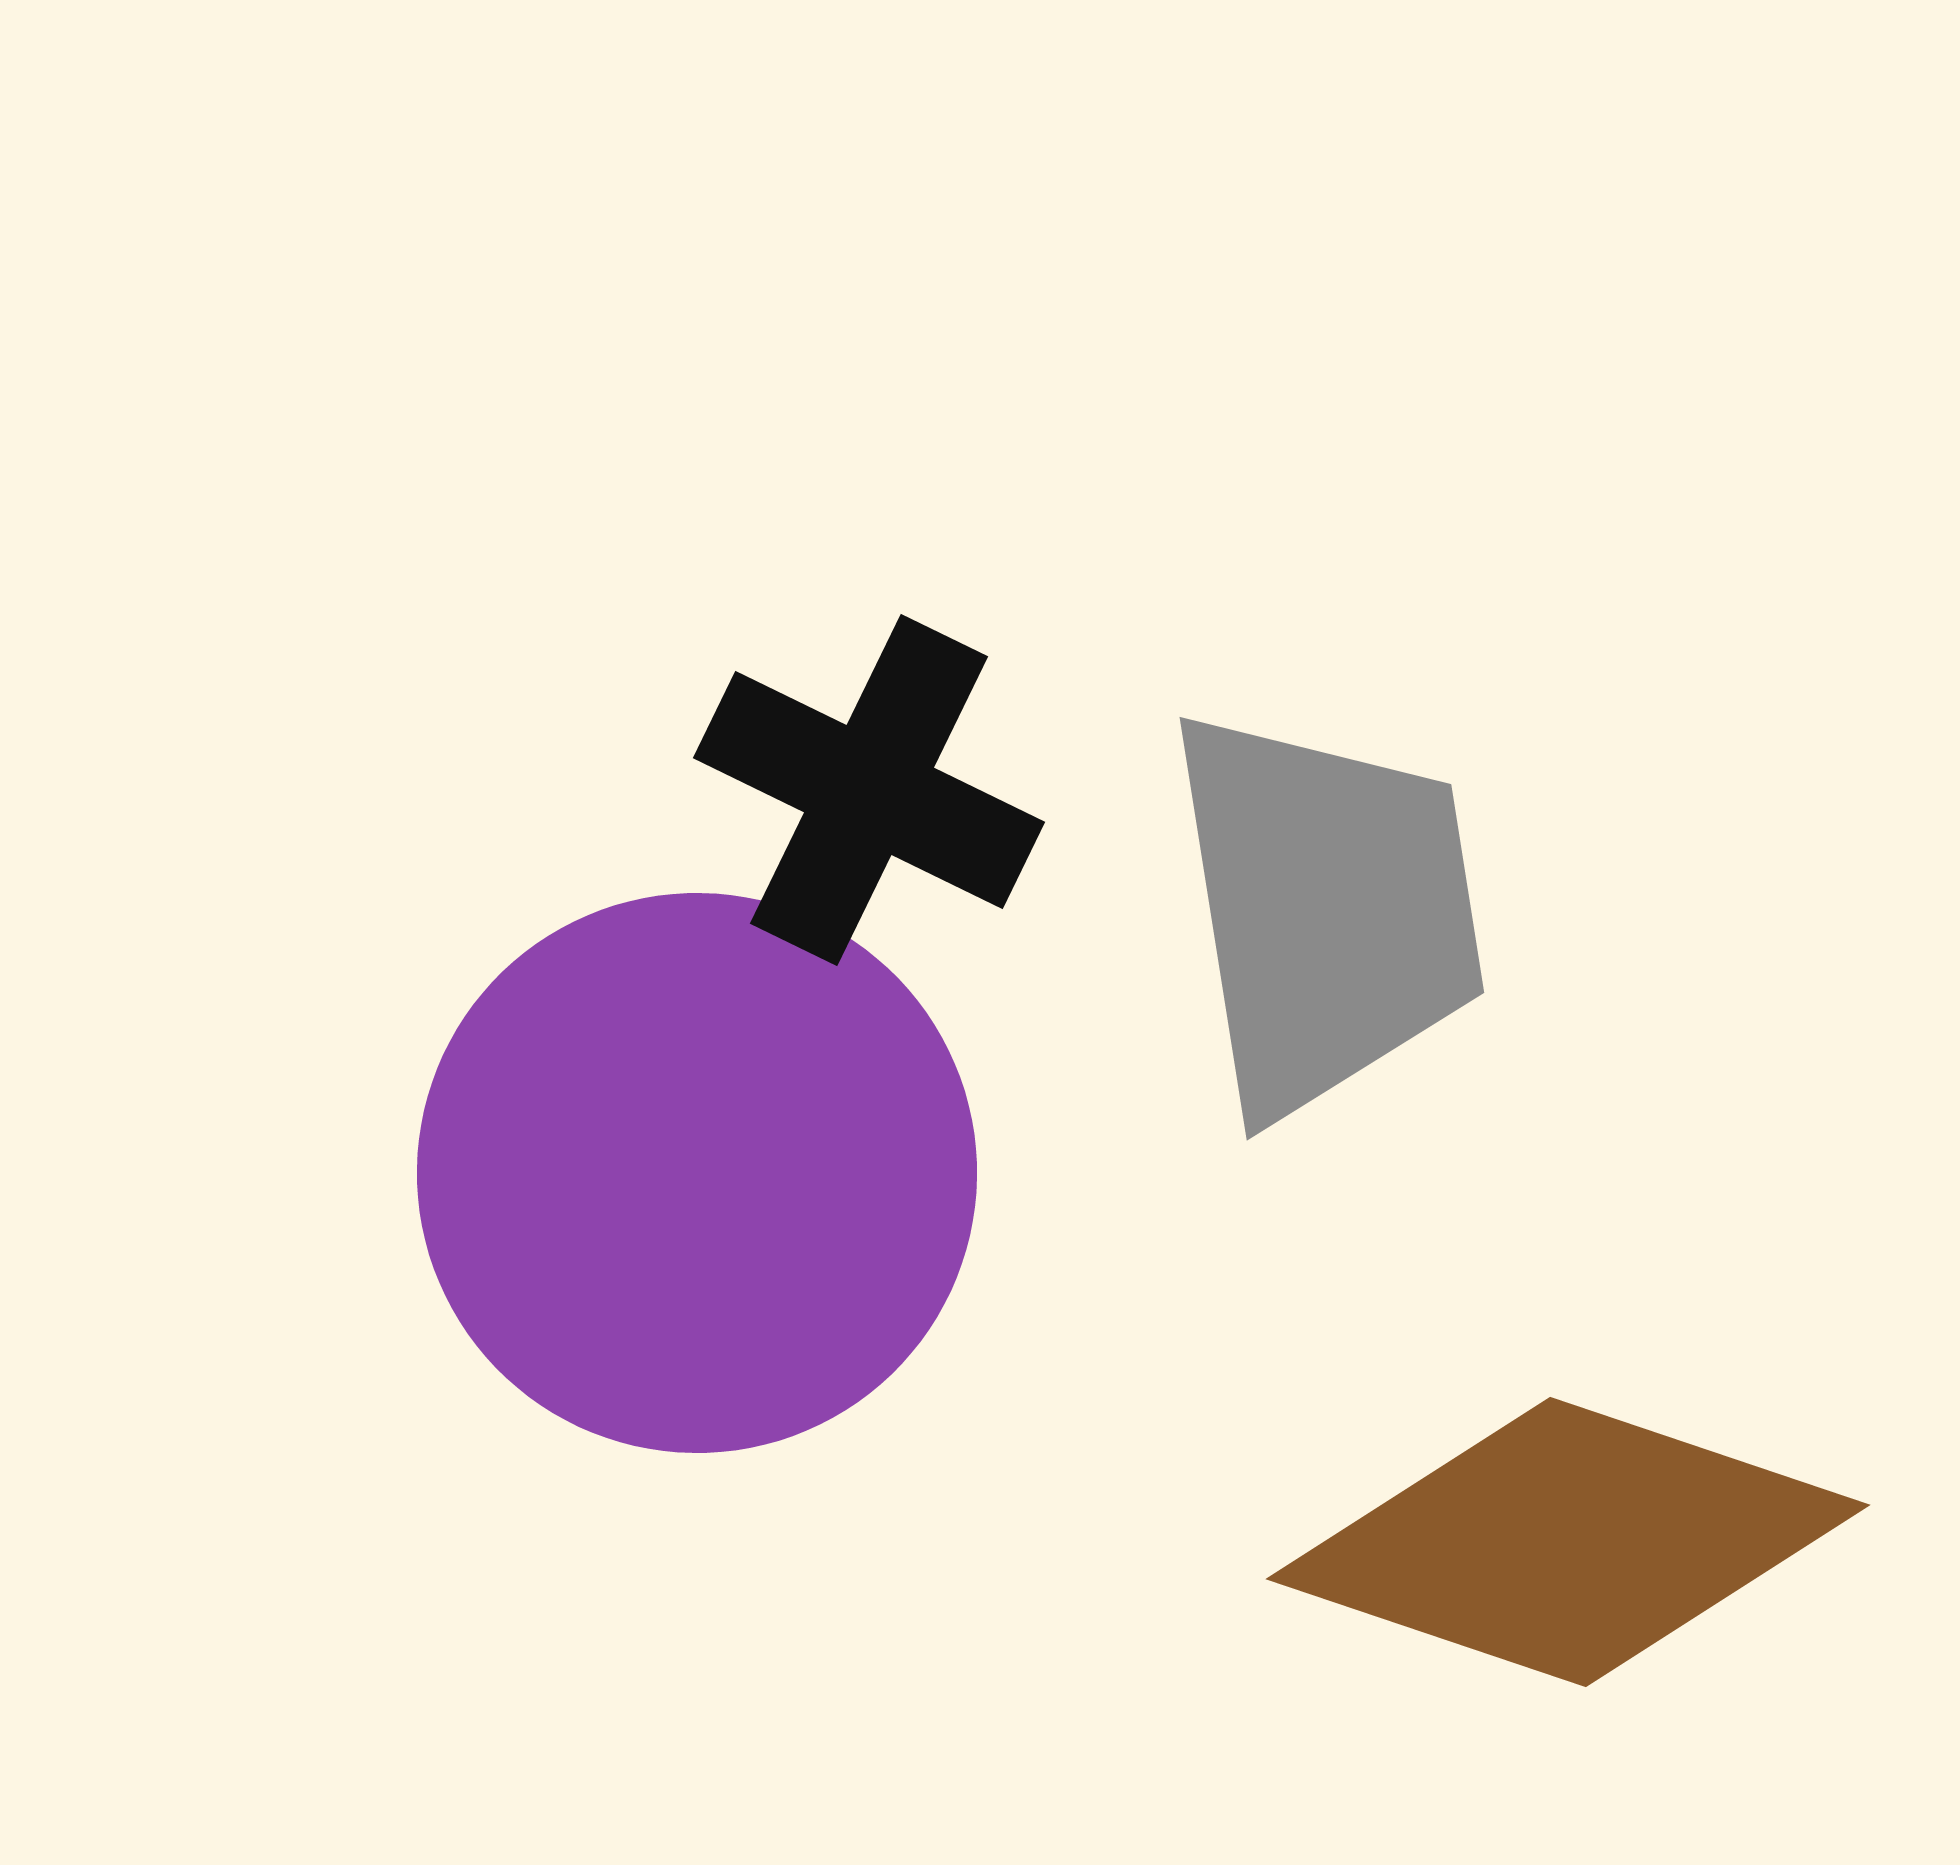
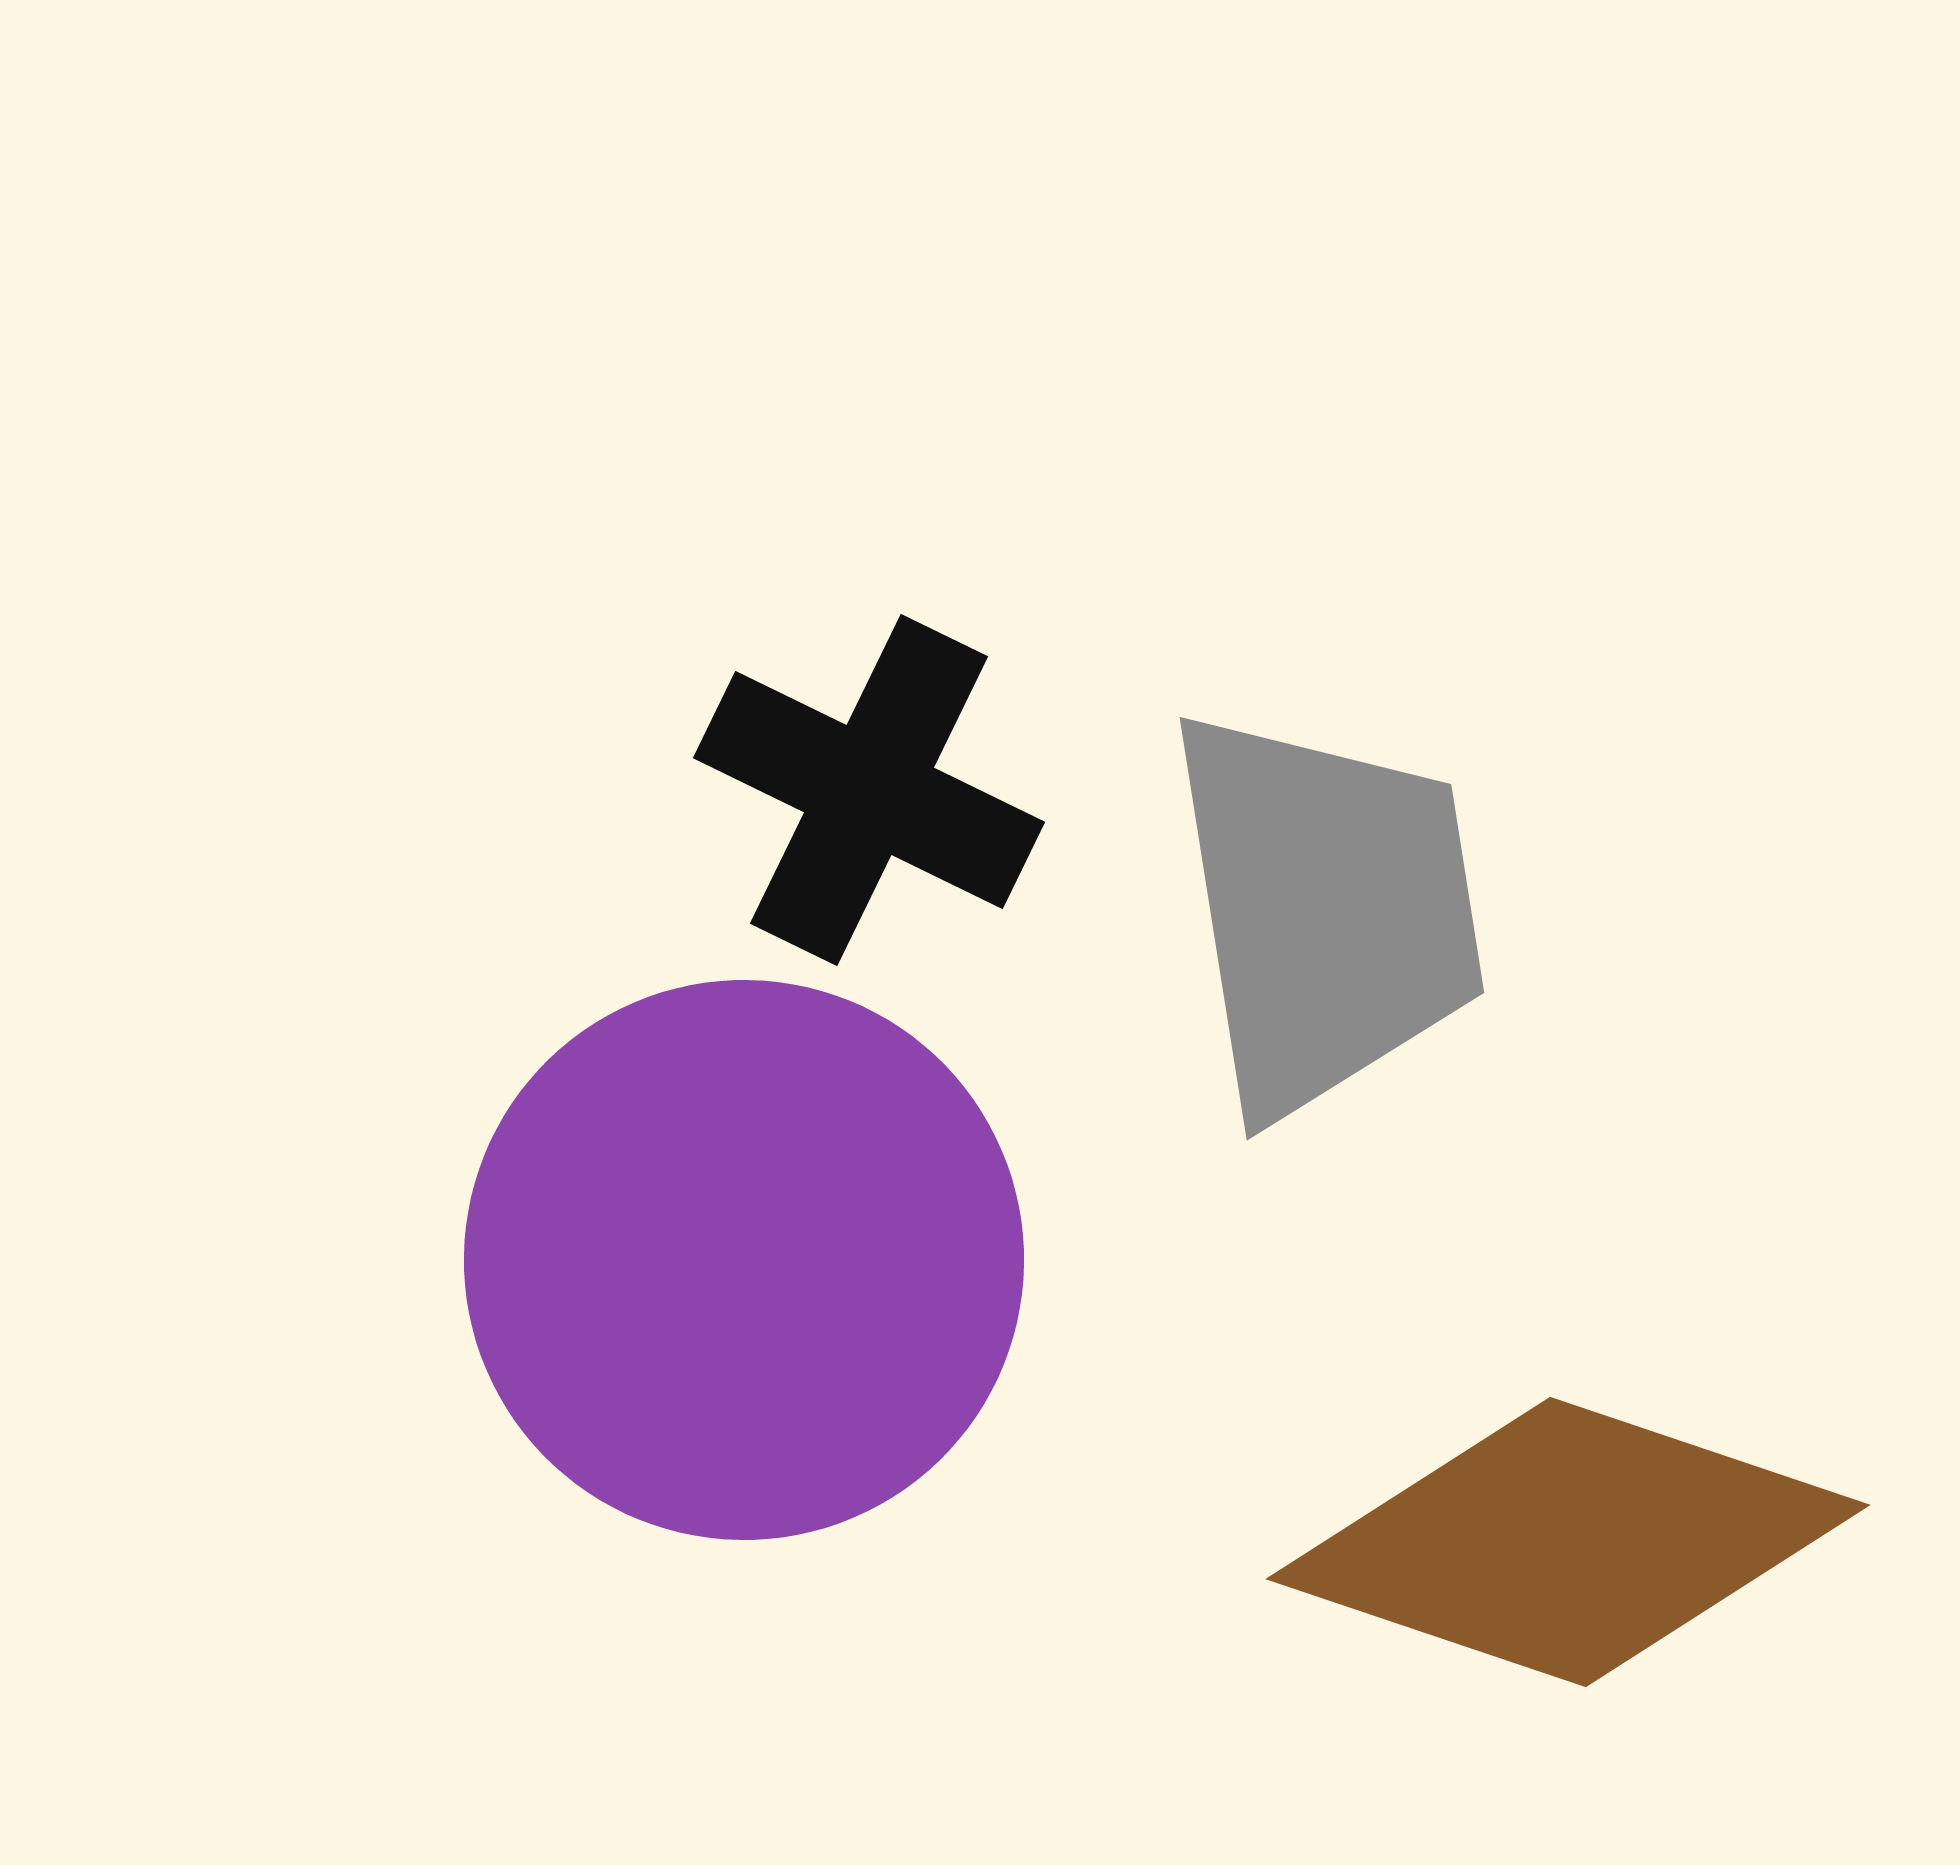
purple circle: moved 47 px right, 87 px down
